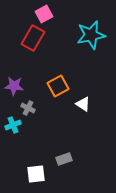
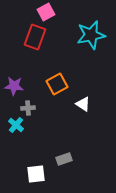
pink square: moved 2 px right, 2 px up
red rectangle: moved 2 px right, 1 px up; rotated 10 degrees counterclockwise
orange square: moved 1 px left, 2 px up
gray cross: rotated 32 degrees counterclockwise
cyan cross: moved 3 px right; rotated 28 degrees counterclockwise
